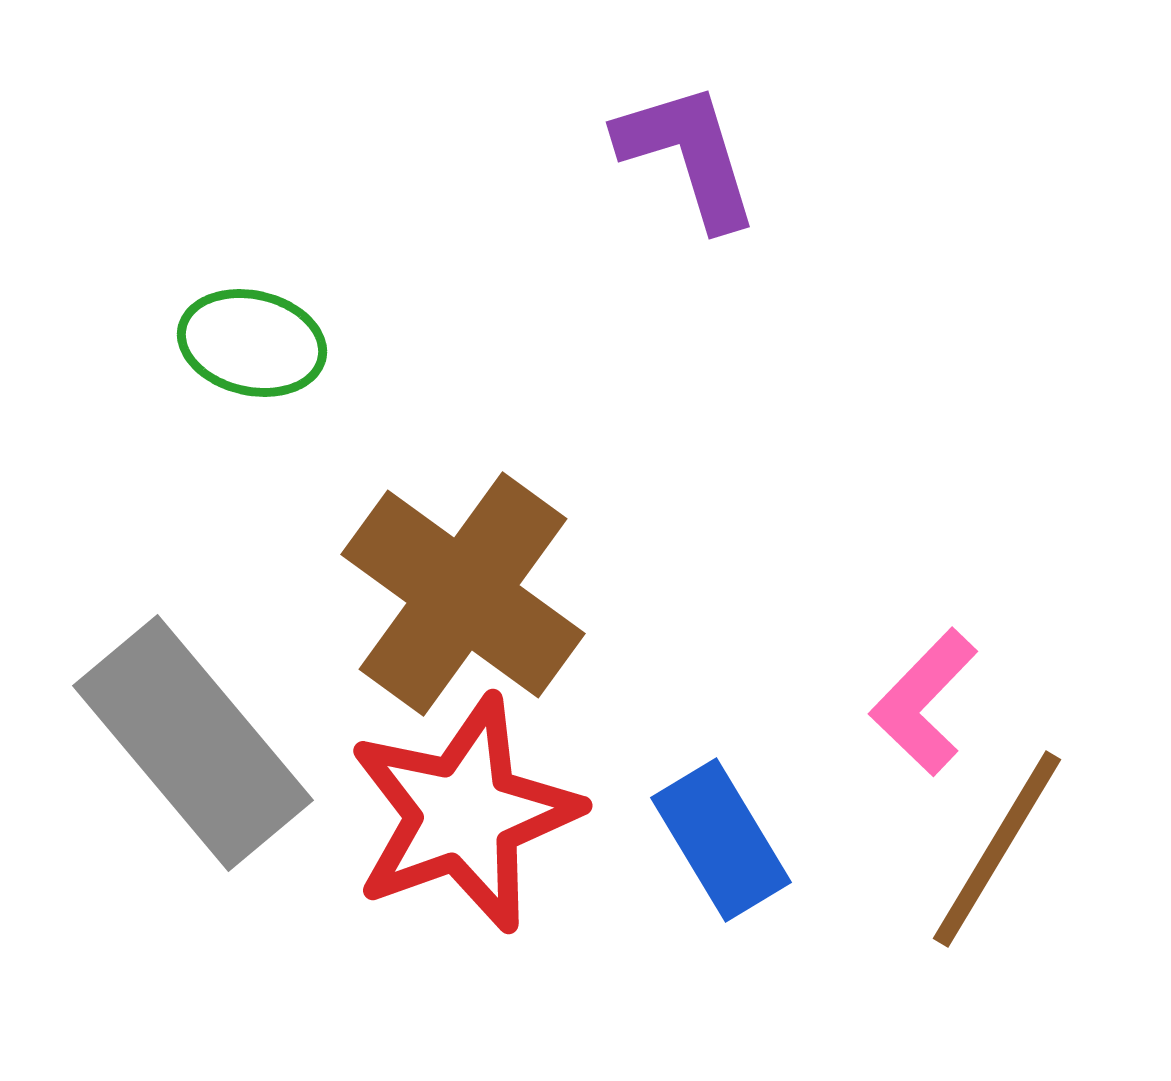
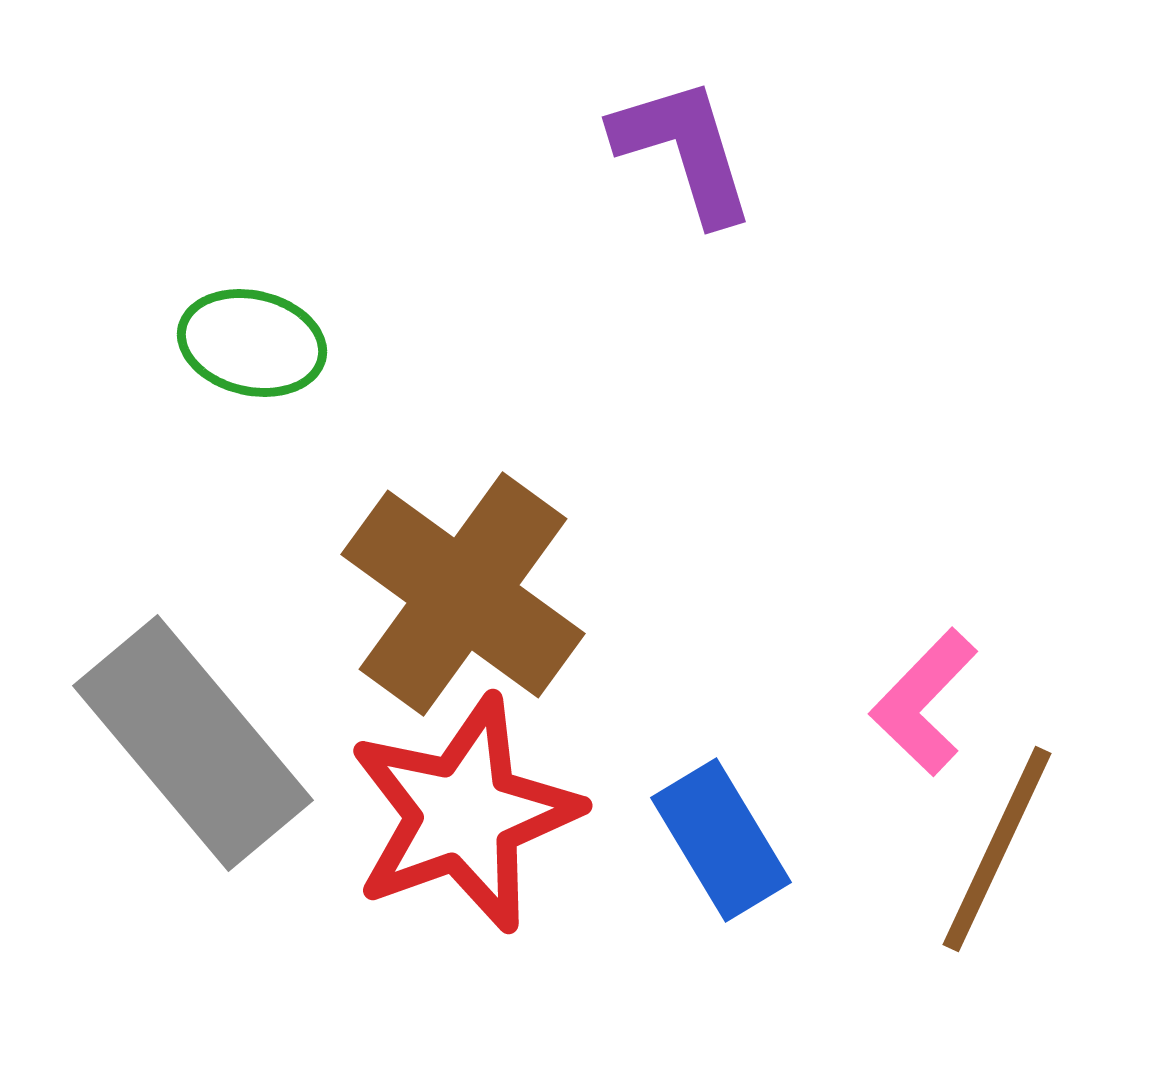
purple L-shape: moved 4 px left, 5 px up
brown line: rotated 6 degrees counterclockwise
